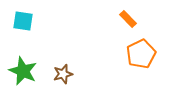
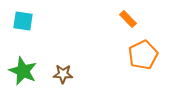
orange pentagon: moved 2 px right, 1 px down
brown star: rotated 18 degrees clockwise
